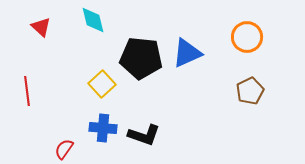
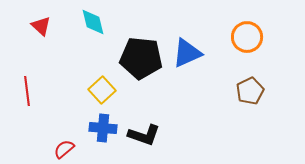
cyan diamond: moved 2 px down
red triangle: moved 1 px up
yellow square: moved 6 px down
red semicircle: rotated 15 degrees clockwise
